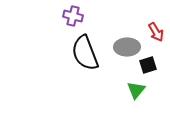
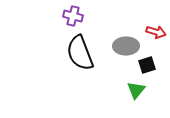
red arrow: rotated 42 degrees counterclockwise
gray ellipse: moved 1 px left, 1 px up
black semicircle: moved 5 px left
black square: moved 1 px left
